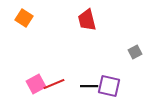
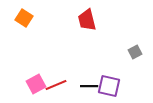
red line: moved 2 px right, 1 px down
